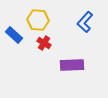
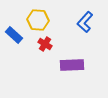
red cross: moved 1 px right, 1 px down
